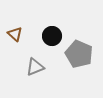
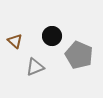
brown triangle: moved 7 px down
gray pentagon: moved 1 px down
